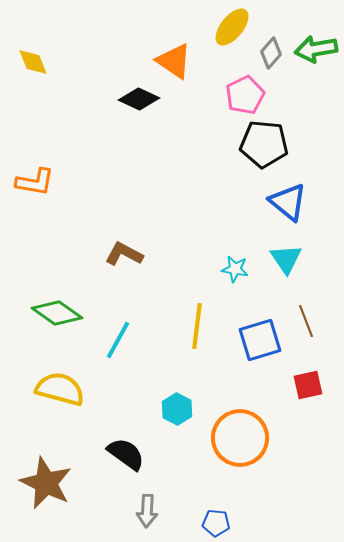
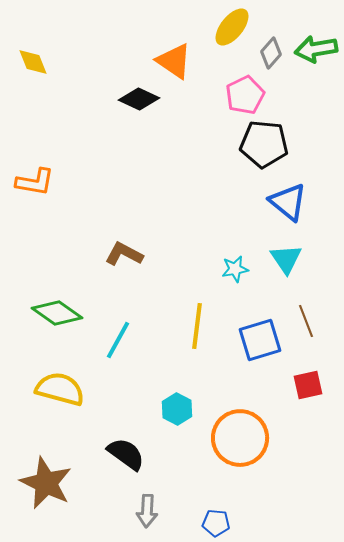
cyan star: rotated 20 degrees counterclockwise
